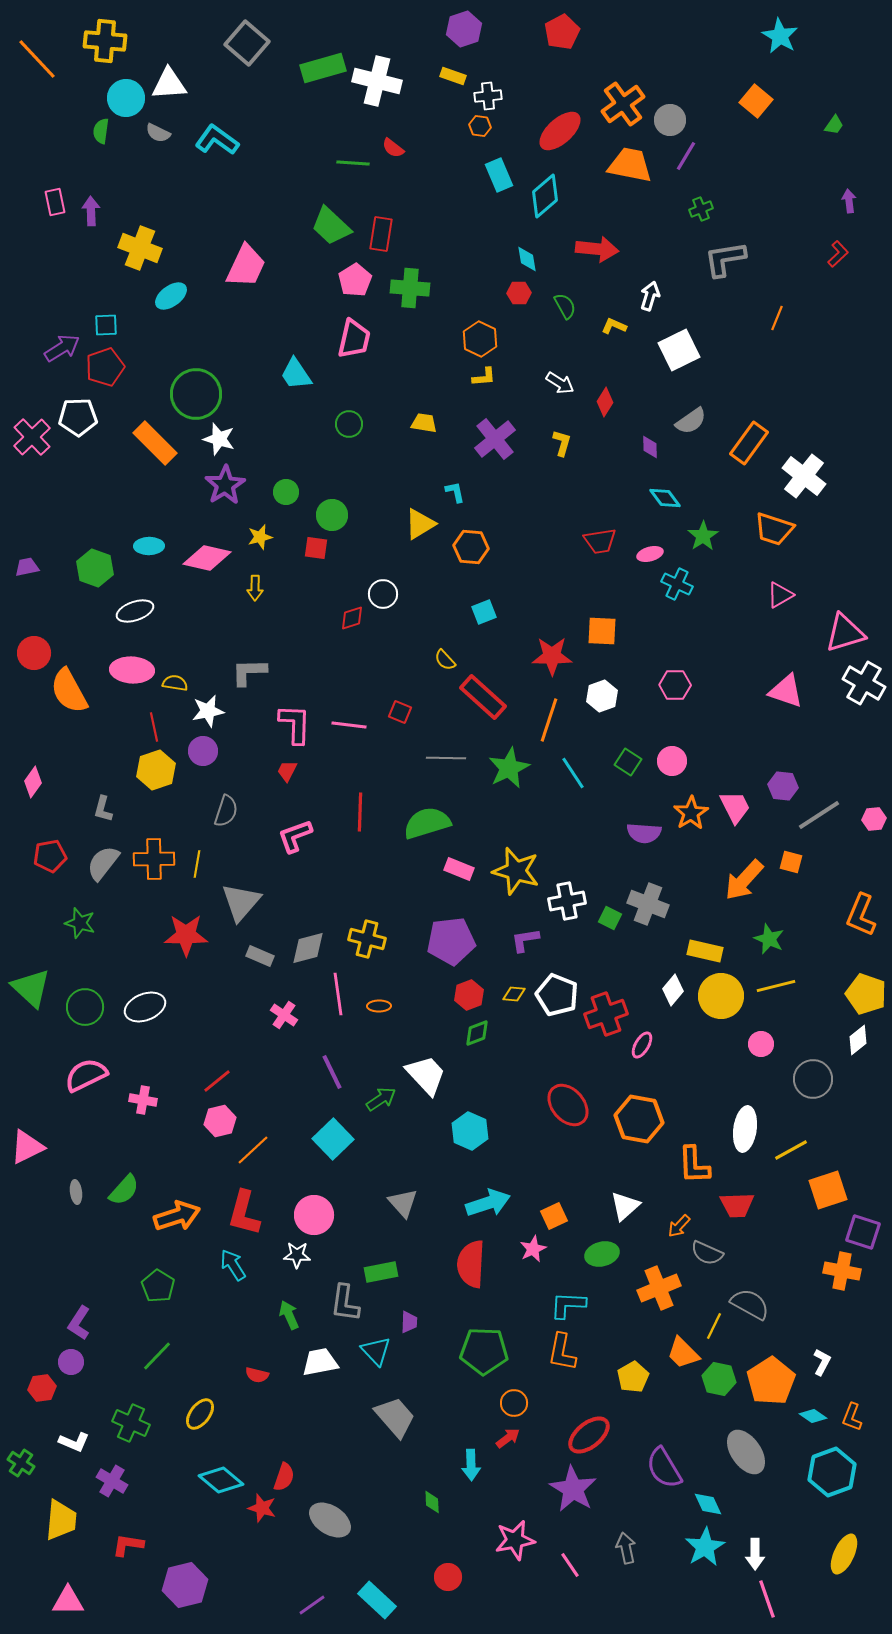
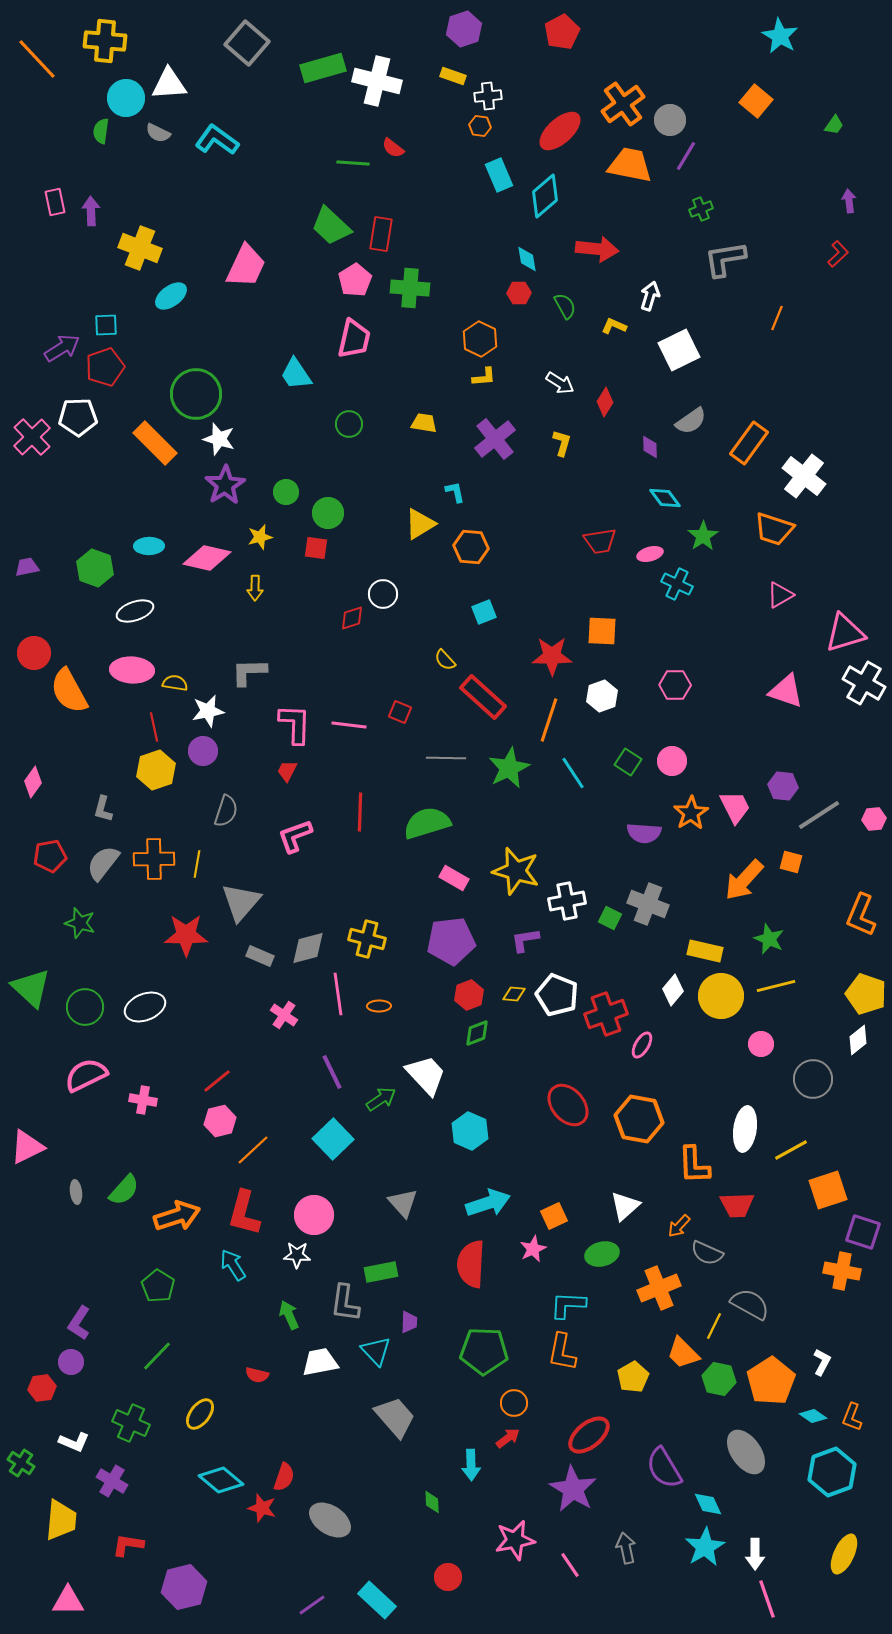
green circle at (332, 515): moved 4 px left, 2 px up
pink rectangle at (459, 869): moved 5 px left, 9 px down; rotated 8 degrees clockwise
purple hexagon at (185, 1585): moved 1 px left, 2 px down
